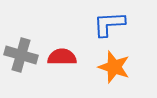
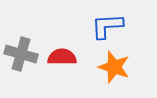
blue L-shape: moved 2 px left, 2 px down
gray cross: moved 1 px up
